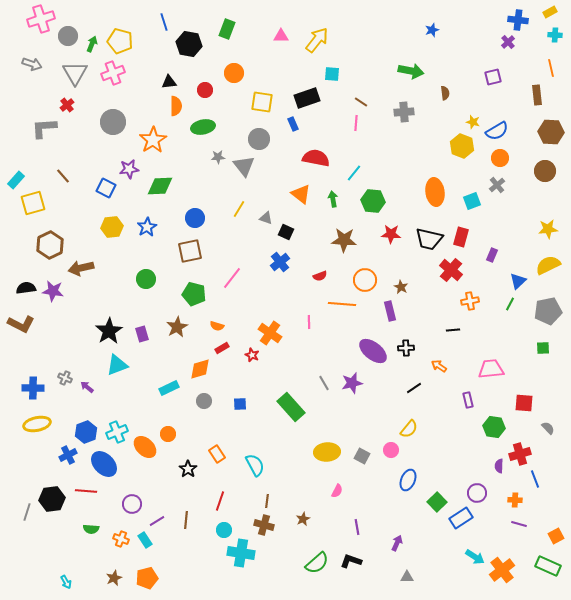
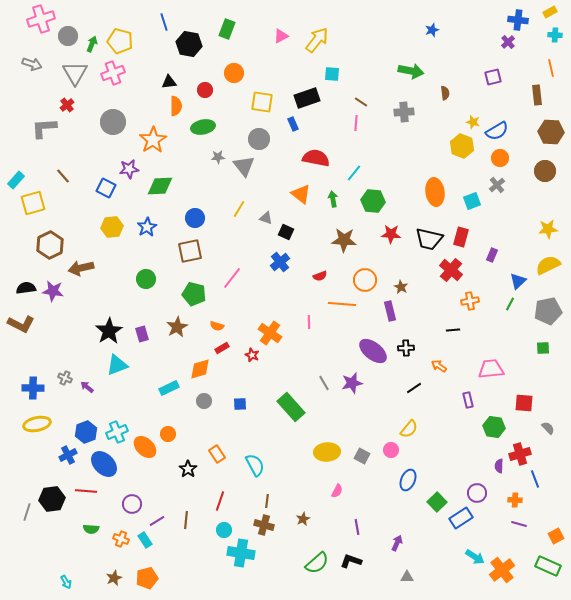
pink triangle at (281, 36): rotated 28 degrees counterclockwise
